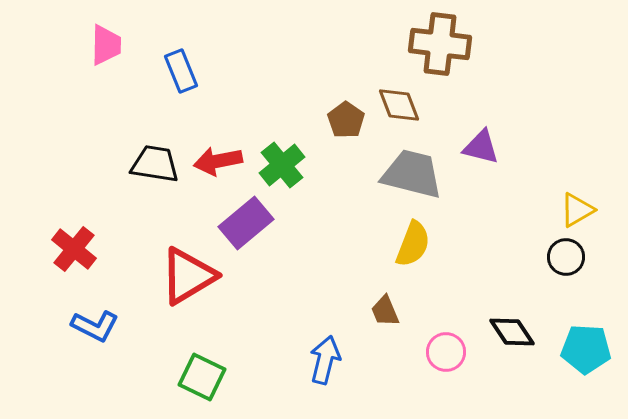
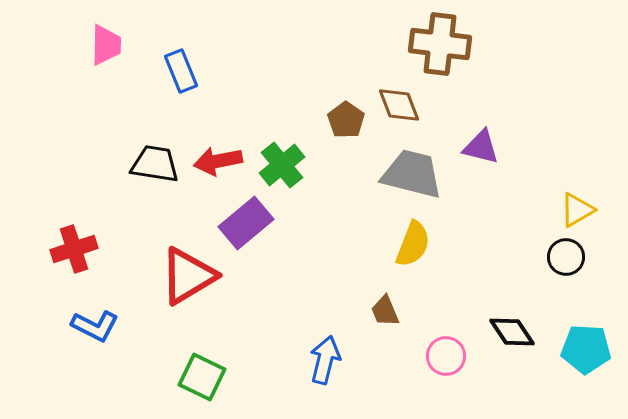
red cross: rotated 33 degrees clockwise
pink circle: moved 4 px down
